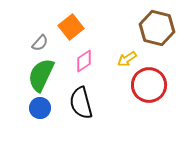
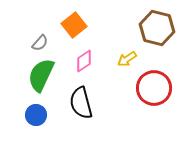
orange square: moved 3 px right, 2 px up
red circle: moved 5 px right, 3 px down
blue circle: moved 4 px left, 7 px down
